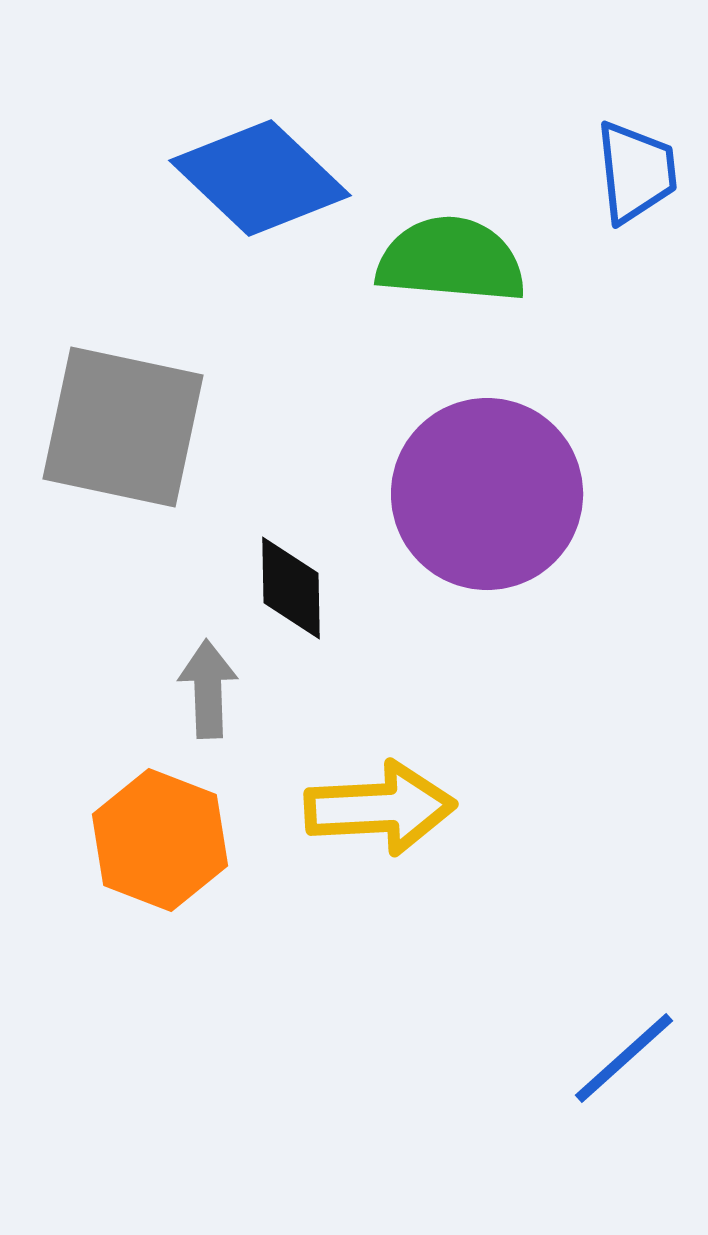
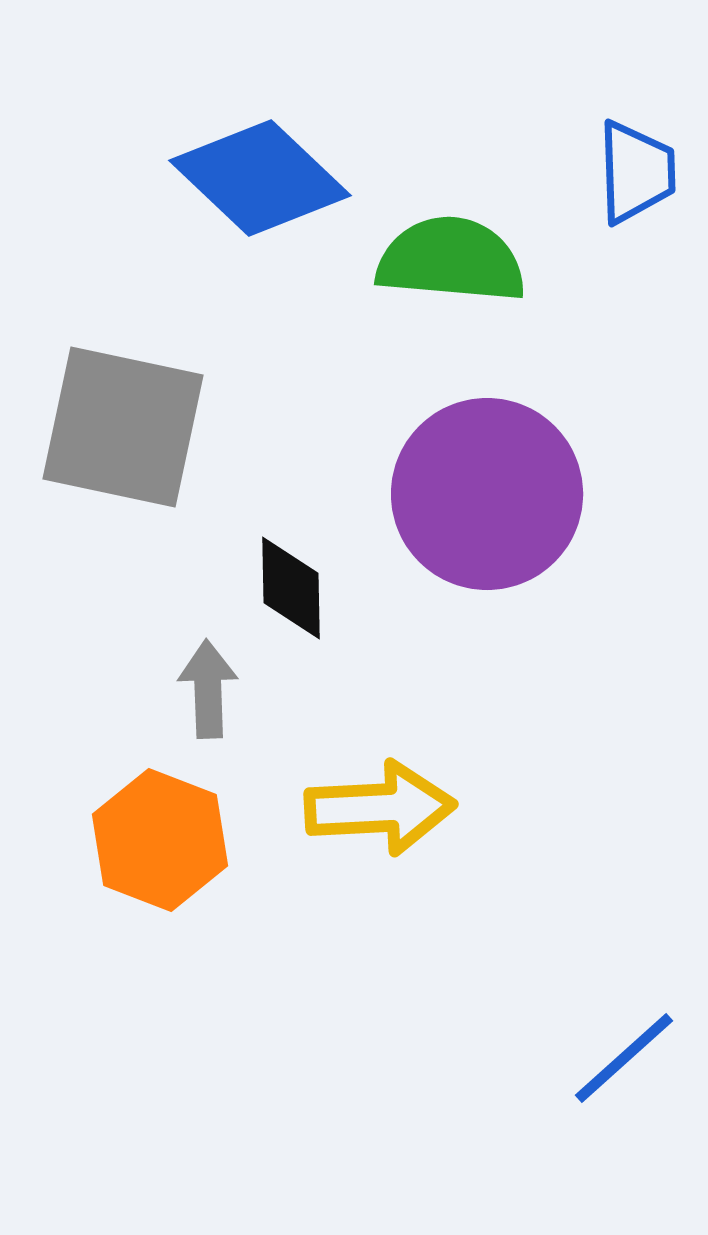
blue trapezoid: rotated 4 degrees clockwise
